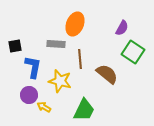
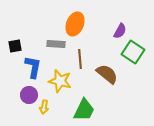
purple semicircle: moved 2 px left, 3 px down
yellow arrow: rotated 112 degrees counterclockwise
